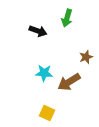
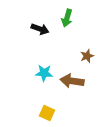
black arrow: moved 2 px right, 2 px up
brown star: moved 1 px right, 1 px up
brown arrow: moved 3 px right, 1 px up; rotated 40 degrees clockwise
